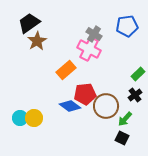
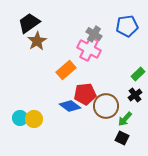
yellow circle: moved 1 px down
